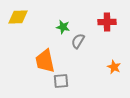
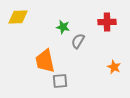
gray square: moved 1 px left
